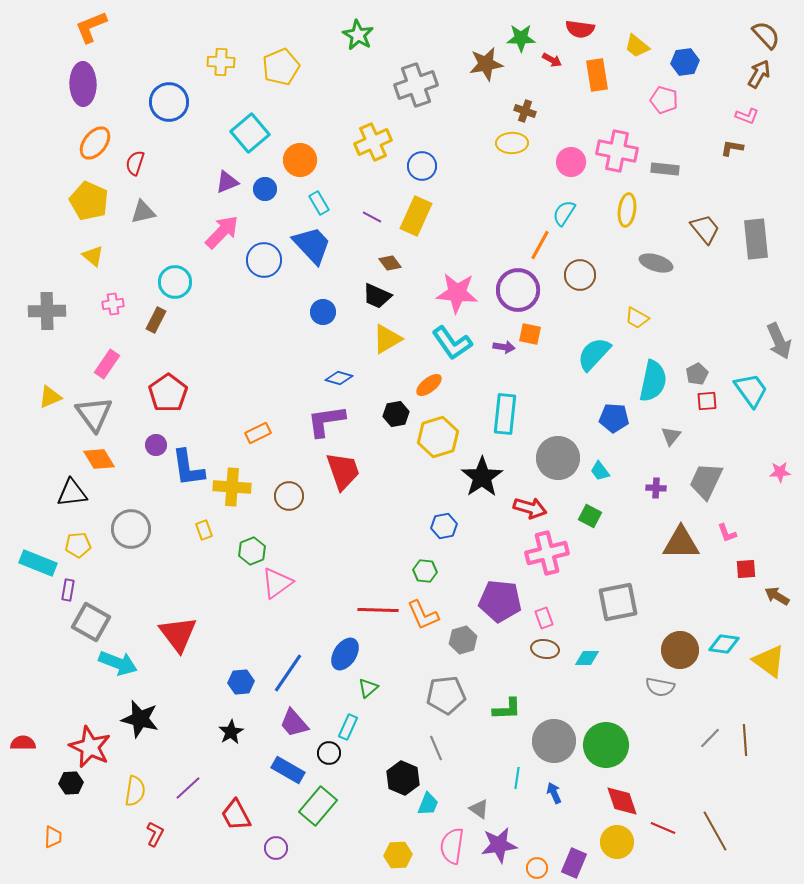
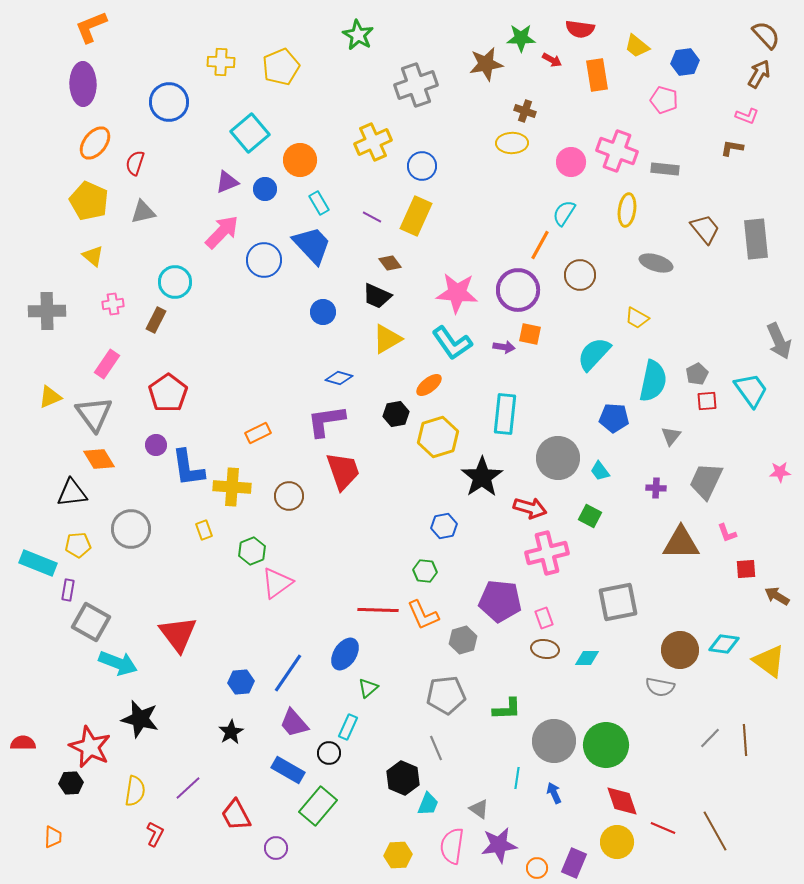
pink cross at (617, 151): rotated 9 degrees clockwise
